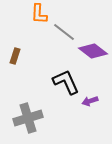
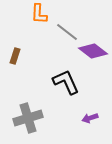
gray line: moved 3 px right
purple arrow: moved 17 px down
